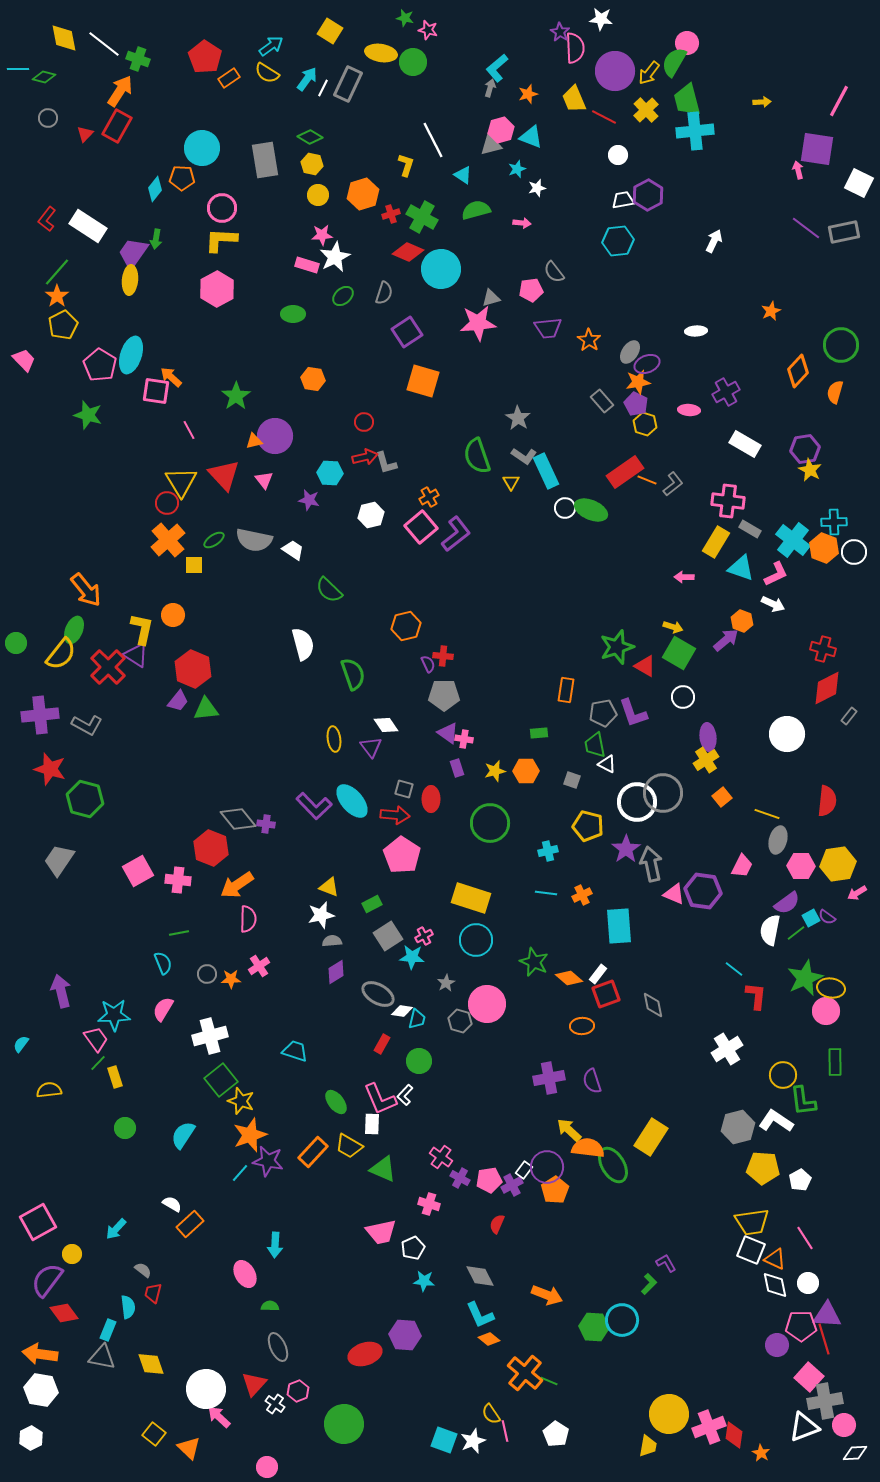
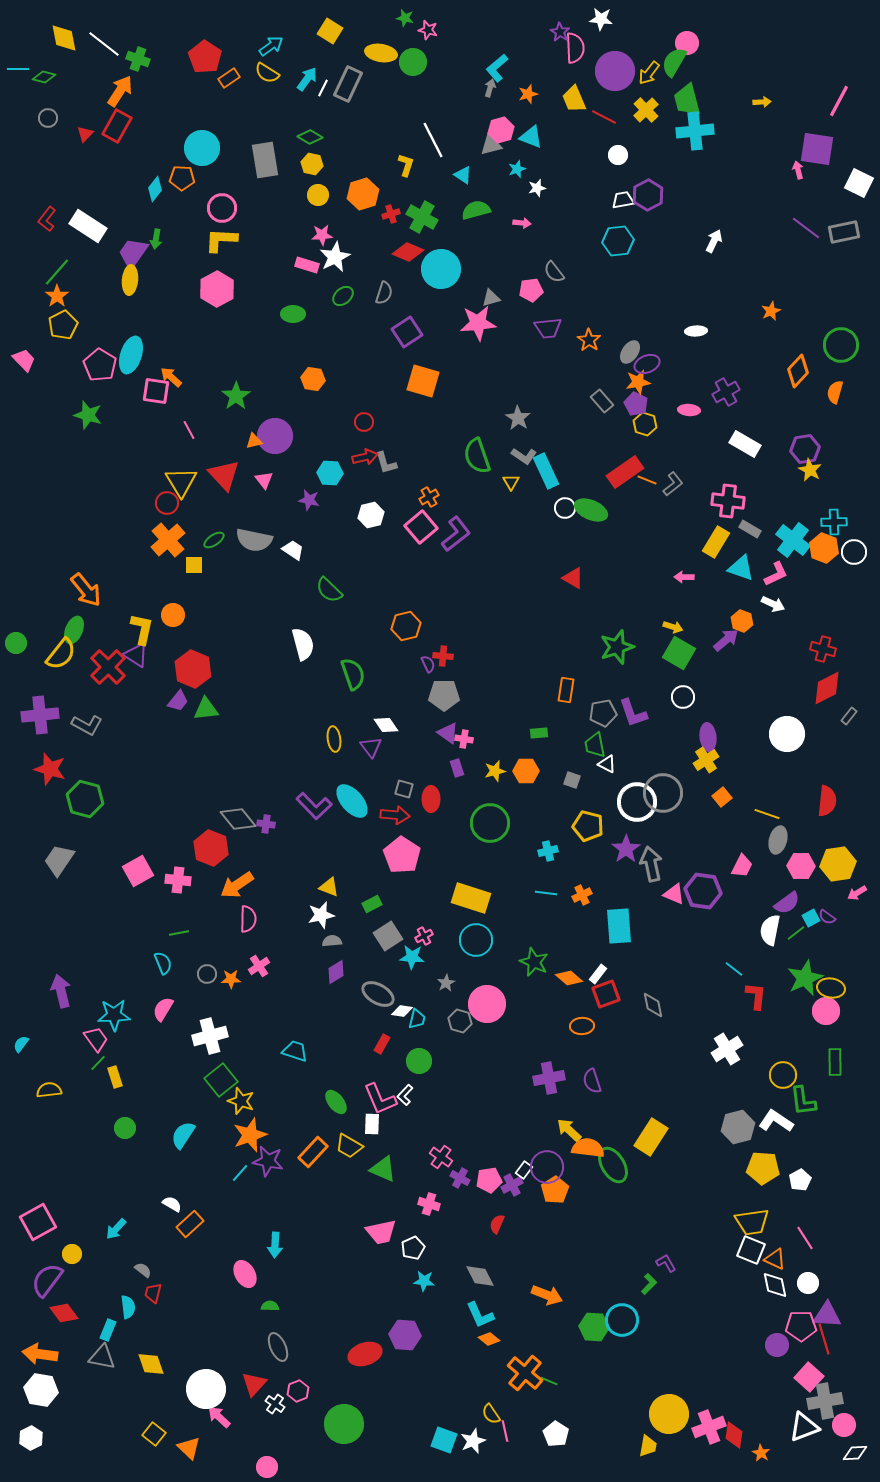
red triangle at (645, 666): moved 72 px left, 88 px up
